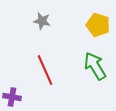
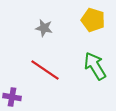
gray star: moved 2 px right, 7 px down
yellow pentagon: moved 5 px left, 5 px up
red line: rotated 32 degrees counterclockwise
